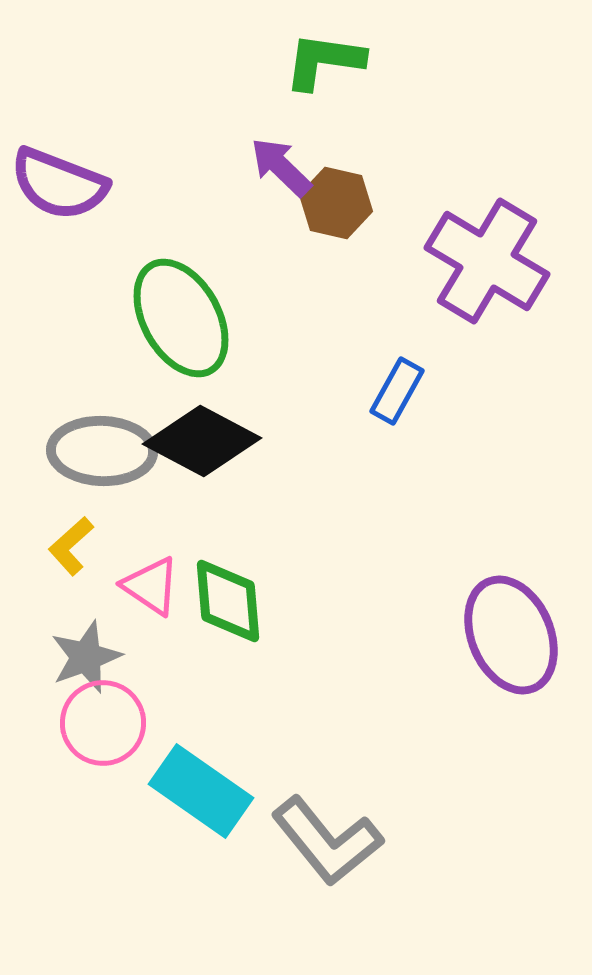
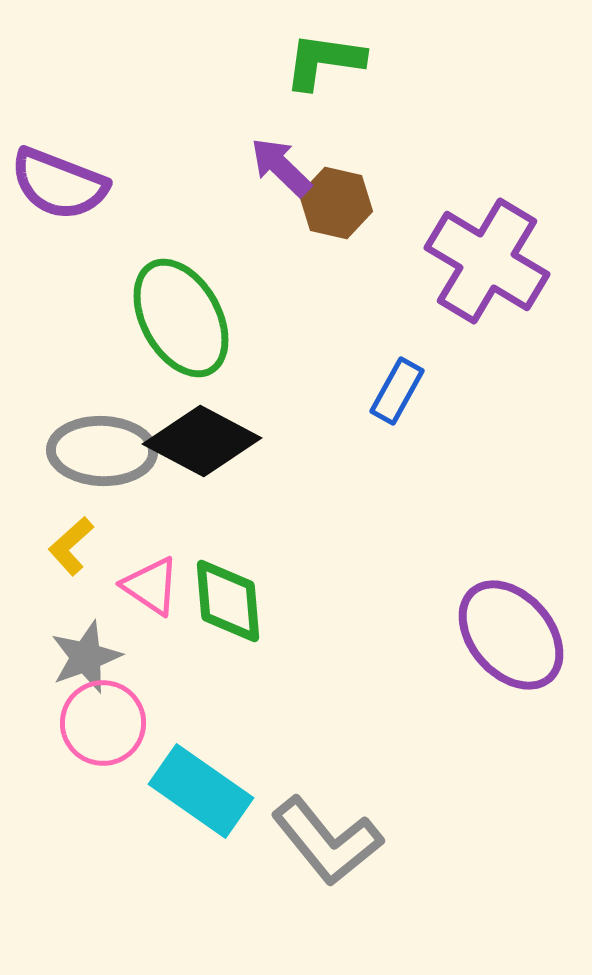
purple ellipse: rotated 18 degrees counterclockwise
